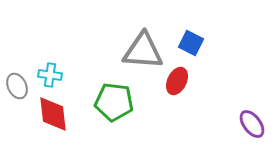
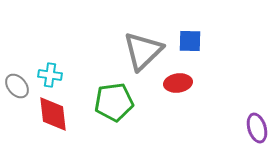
blue square: moved 1 px left, 2 px up; rotated 25 degrees counterclockwise
gray triangle: rotated 48 degrees counterclockwise
red ellipse: moved 1 px right, 2 px down; rotated 56 degrees clockwise
gray ellipse: rotated 15 degrees counterclockwise
green pentagon: rotated 15 degrees counterclockwise
purple ellipse: moved 5 px right, 4 px down; rotated 20 degrees clockwise
